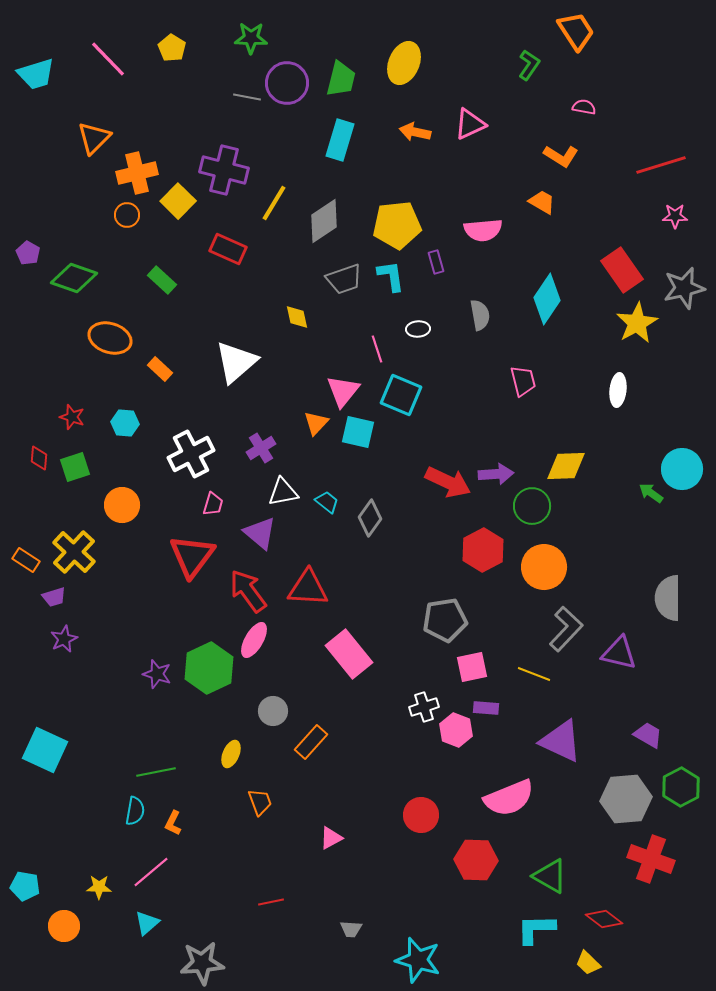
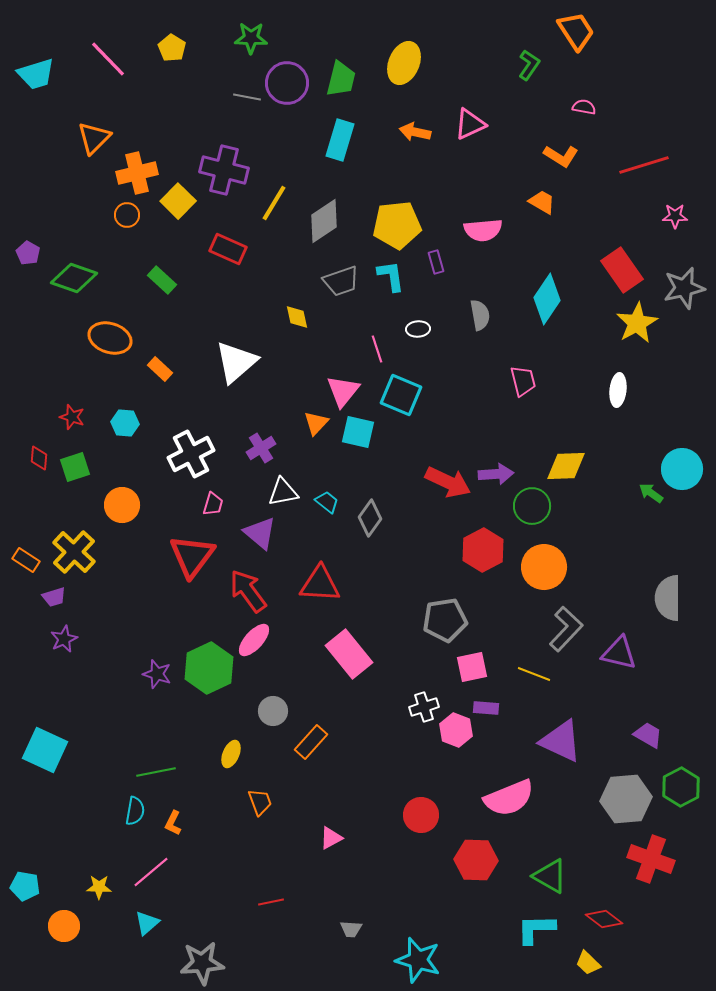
red line at (661, 165): moved 17 px left
gray trapezoid at (344, 279): moved 3 px left, 2 px down
red triangle at (308, 588): moved 12 px right, 4 px up
pink ellipse at (254, 640): rotated 12 degrees clockwise
